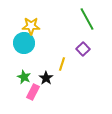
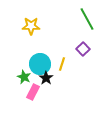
cyan circle: moved 16 px right, 21 px down
